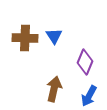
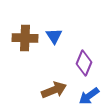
purple diamond: moved 1 px left, 1 px down
brown arrow: moved 1 px down; rotated 55 degrees clockwise
blue arrow: rotated 25 degrees clockwise
